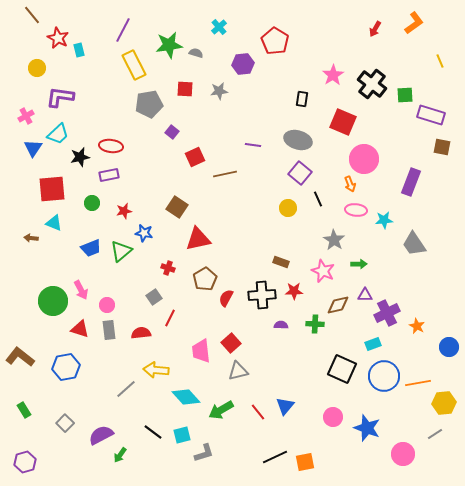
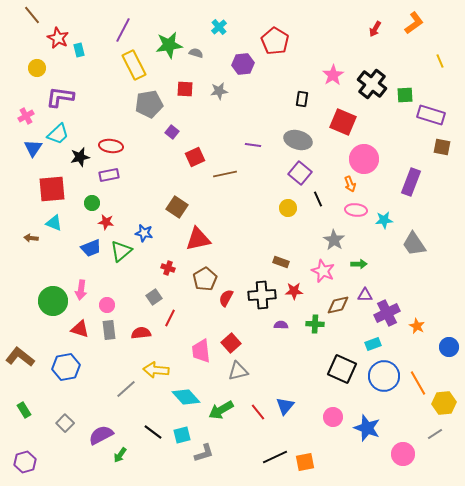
red star at (124, 211): moved 18 px left, 11 px down; rotated 21 degrees clockwise
pink arrow at (81, 290): rotated 36 degrees clockwise
orange line at (418, 383): rotated 70 degrees clockwise
